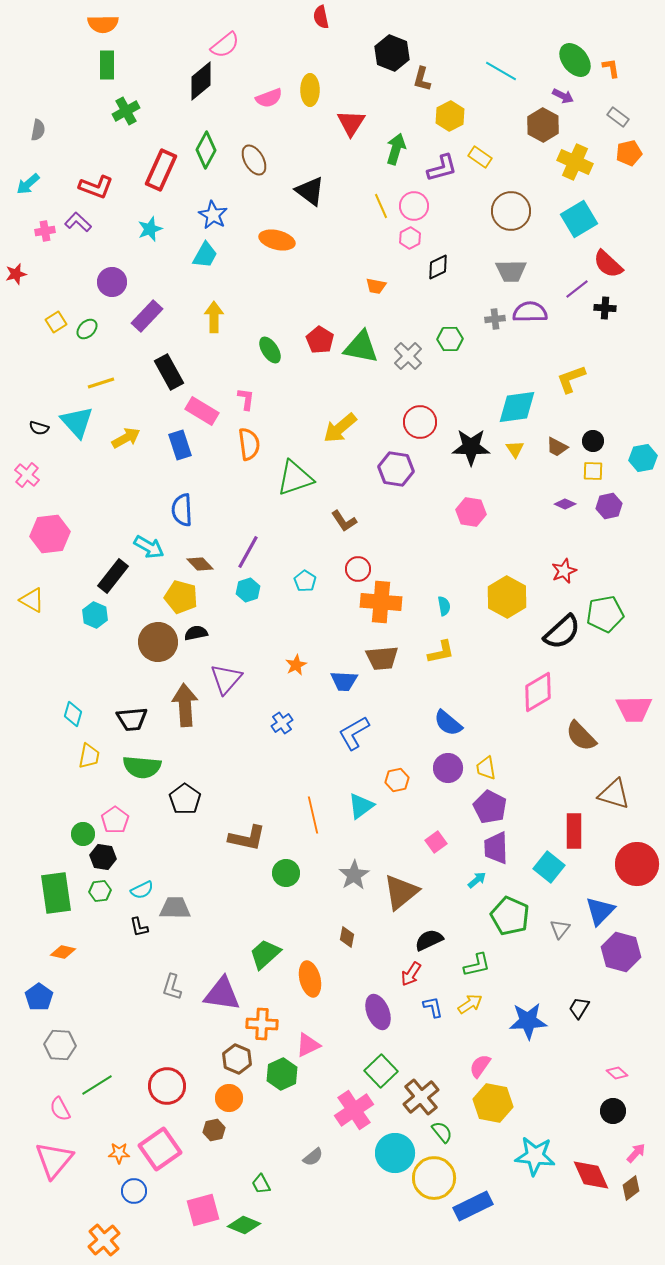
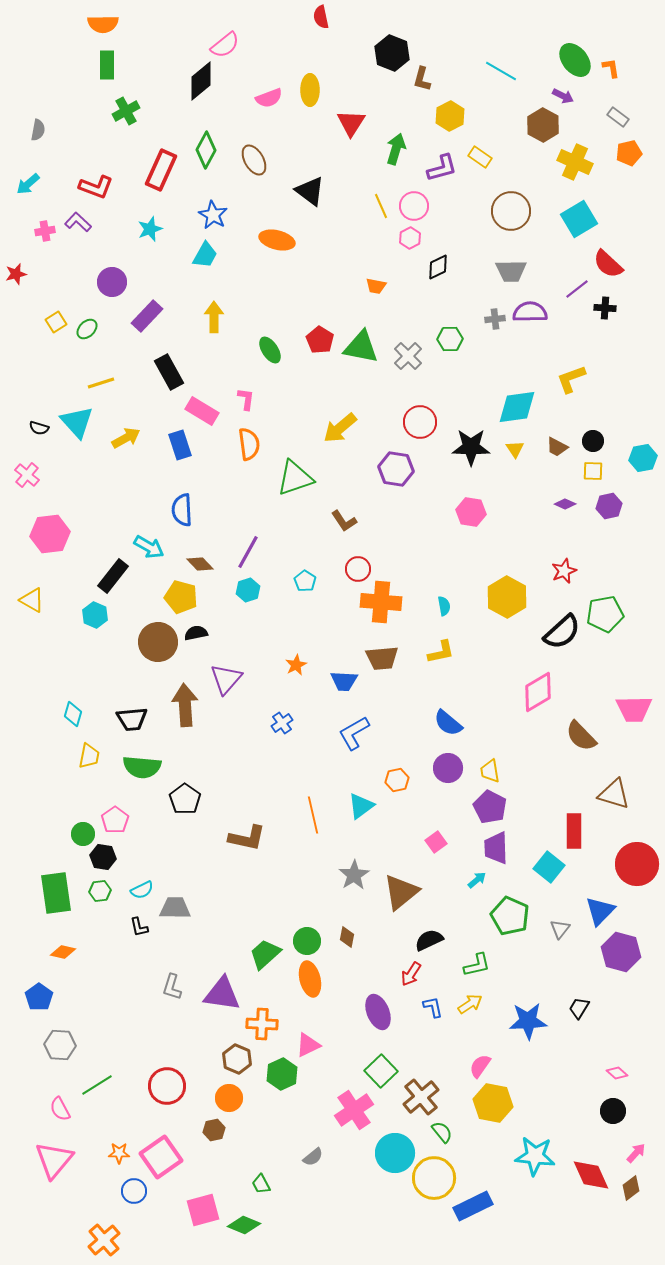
yellow trapezoid at (486, 768): moved 4 px right, 3 px down
green circle at (286, 873): moved 21 px right, 68 px down
pink square at (160, 1149): moved 1 px right, 8 px down
